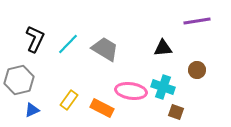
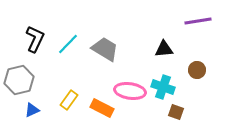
purple line: moved 1 px right
black triangle: moved 1 px right, 1 px down
pink ellipse: moved 1 px left
